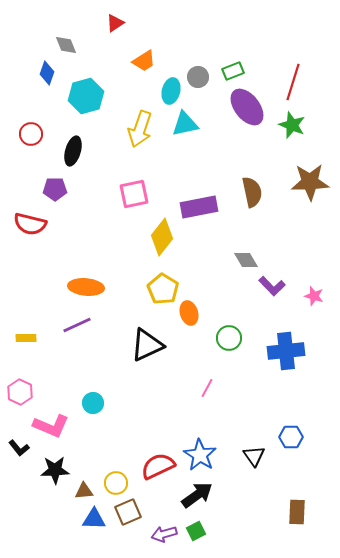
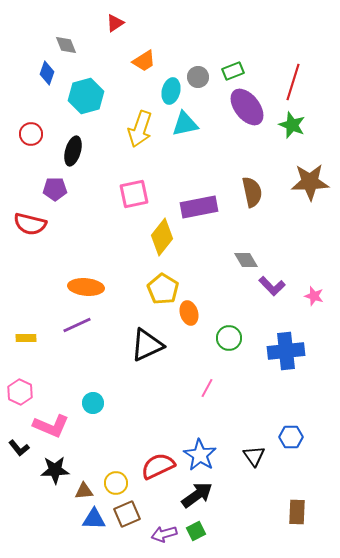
brown square at (128, 512): moved 1 px left, 2 px down
